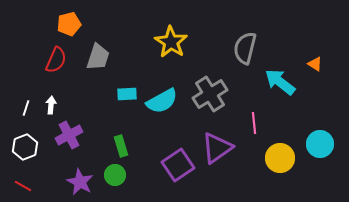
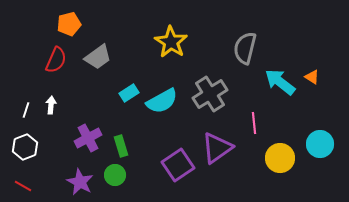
gray trapezoid: rotated 36 degrees clockwise
orange triangle: moved 3 px left, 13 px down
cyan rectangle: moved 2 px right, 1 px up; rotated 30 degrees counterclockwise
white line: moved 2 px down
purple cross: moved 19 px right, 3 px down
